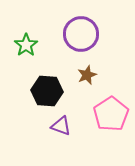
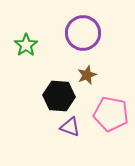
purple circle: moved 2 px right, 1 px up
black hexagon: moved 12 px right, 5 px down
pink pentagon: rotated 28 degrees counterclockwise
purple triangle: moved 9 px right, 1 px down
